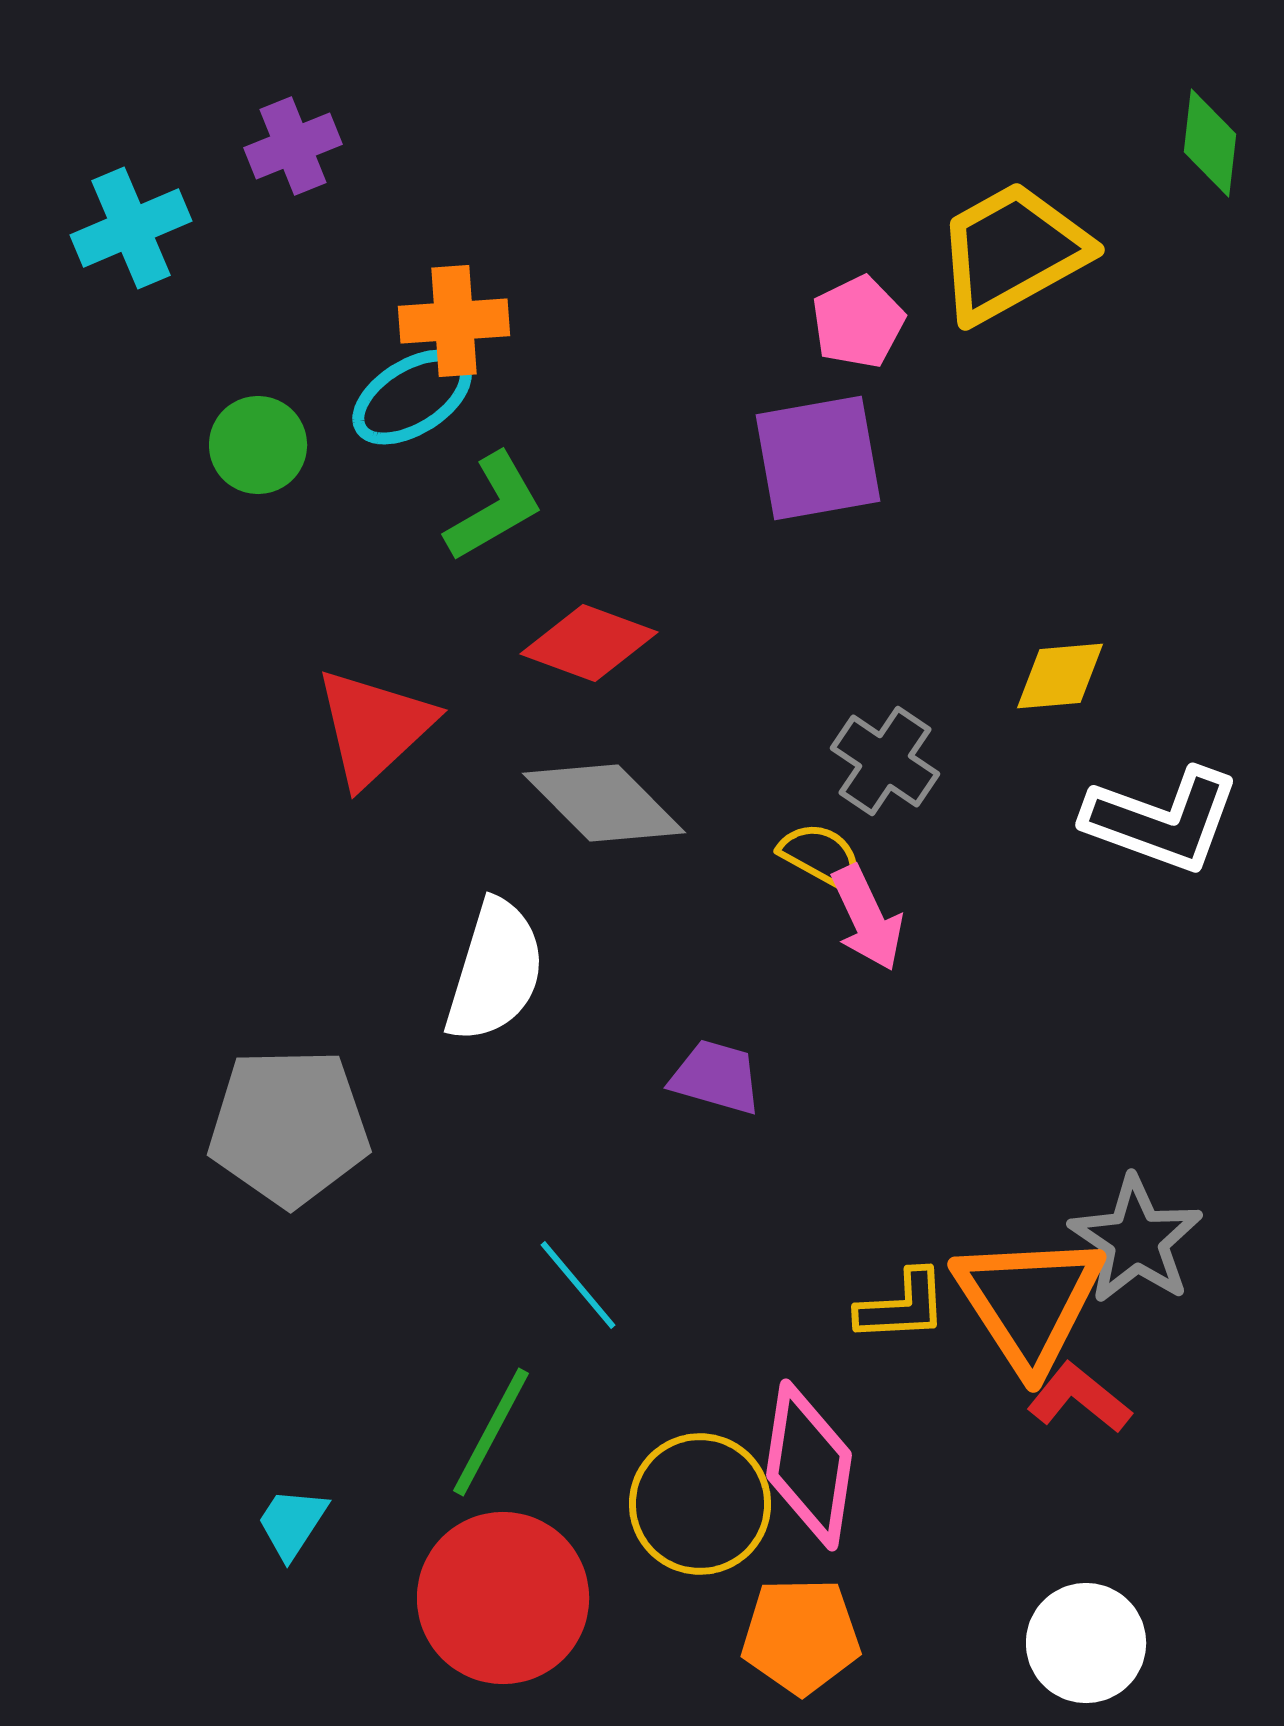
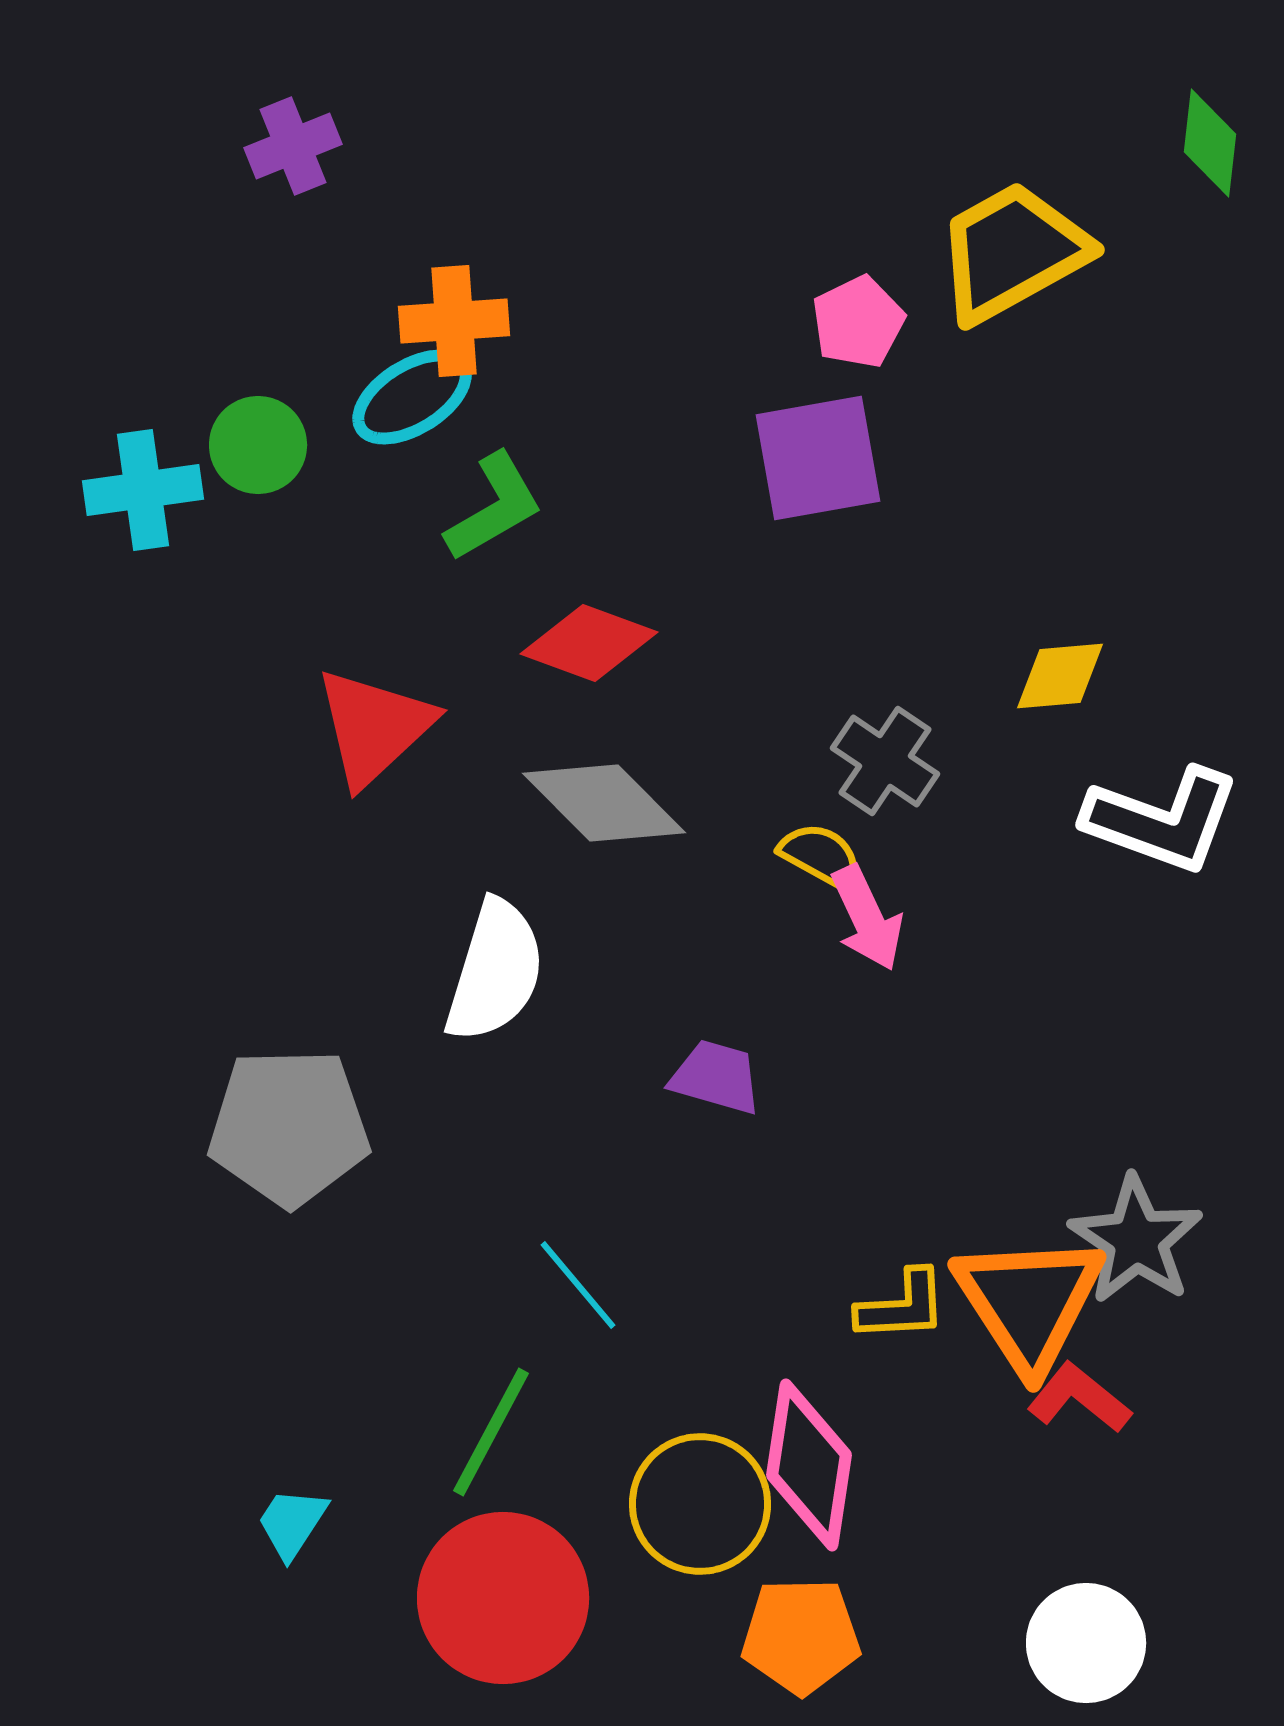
cyan cross: moved 12 px right, 262 px down; rotated 15 degrees clockwise
